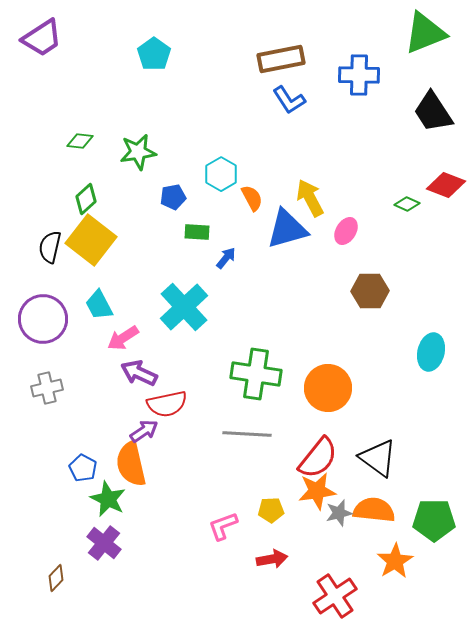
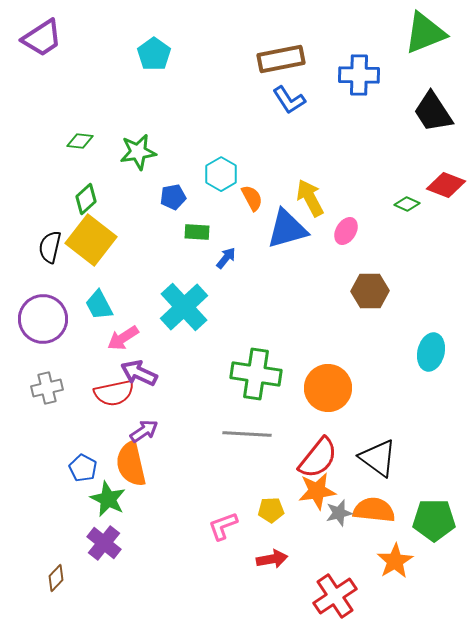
red semicircle at (167, 404): moved 53 px left, 11 px up
